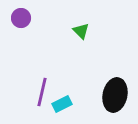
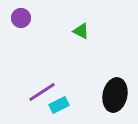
green triangle: rotated 18 degrees counterclockwise
purple line: rotated 44 degrees clockwise
cyan rectangle: moved 3 px left, 1 px down
